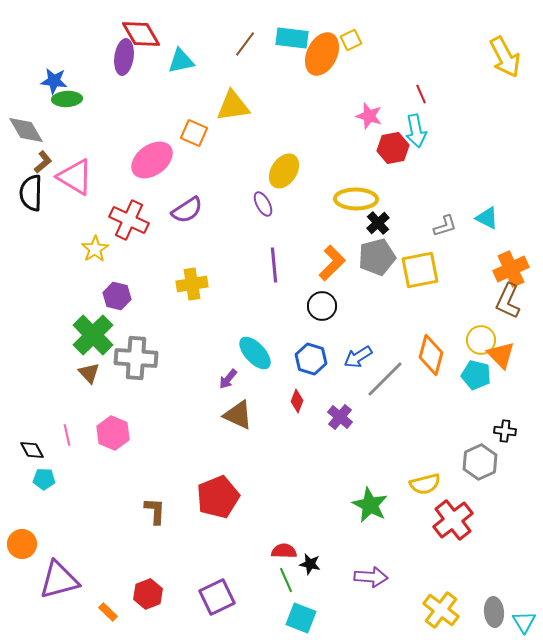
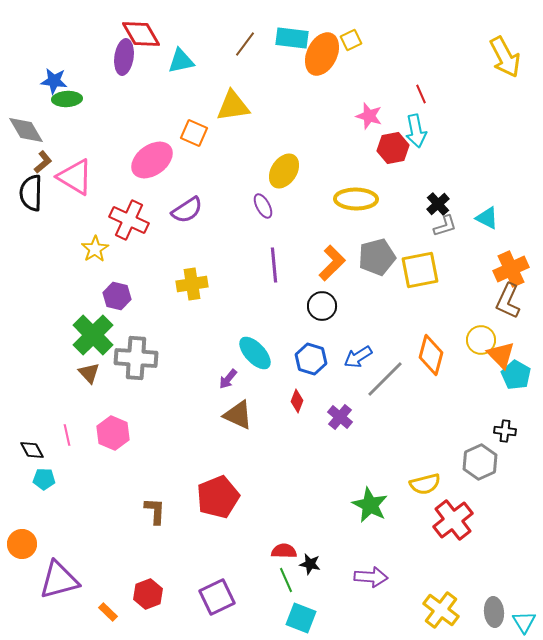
purple ellipse at (263, 204): moved 2 px down
black cross at (378, 223): moved 60 px right, 19 px up
cyan pentagon at (476, 375): moved 40 px right; rotated 16 degrees clockwise
